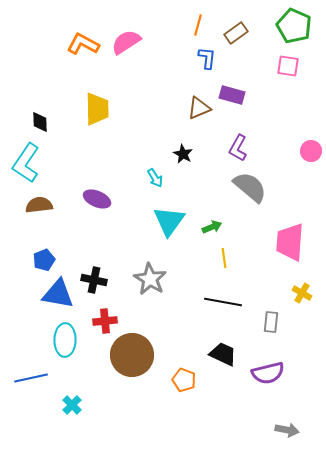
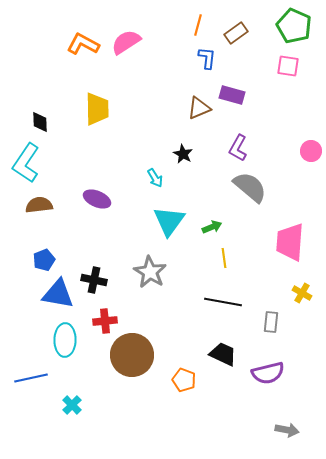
gray star: moved 7 px up
